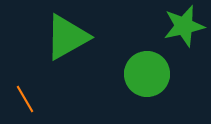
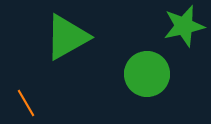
orange line: moved 1 px right, 4 px down
